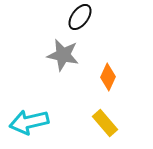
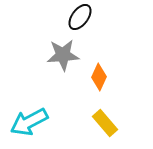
gray star: rotated 16 degrees counterclockwise
orange diamond: moved 9 px left
cyan arrow: rotated 15 degrees counterclockwise
